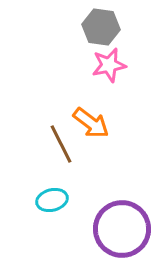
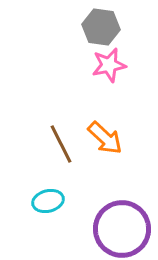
orange arrow: moved 14 px right, 15 px down; rotated 6 degrees clockwise
cyan ellipse: moved 4 px left, 1 px down
